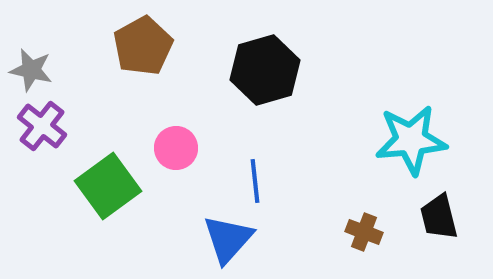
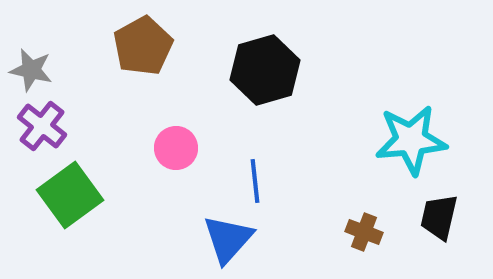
green square: moved 38 px left, 9 px down
black trapezoid: rotated 27 degrees clockwise
